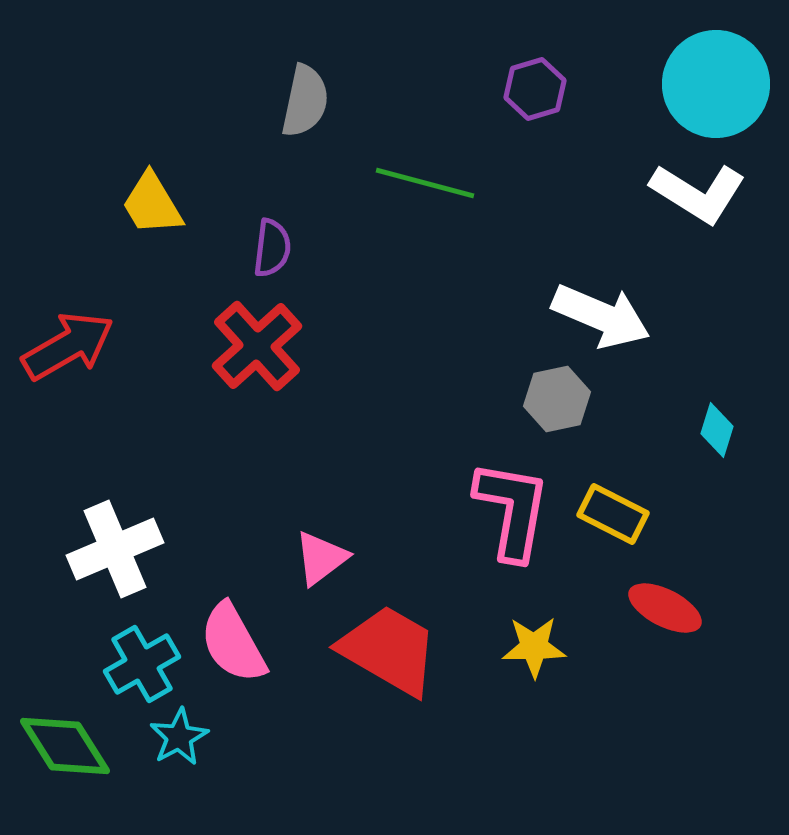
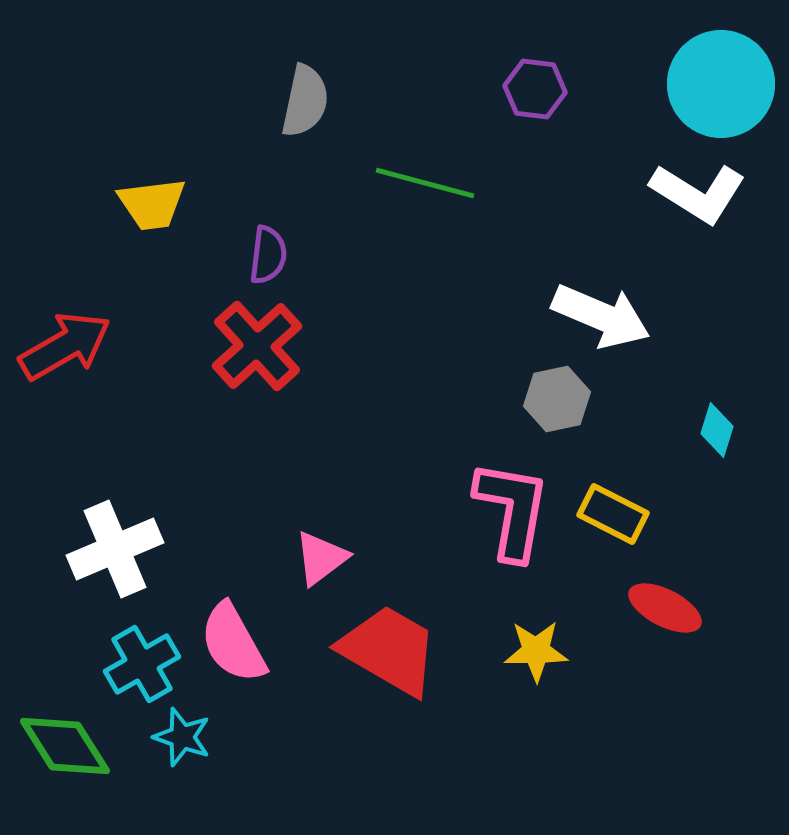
cyan circle: moved 5 px right
purple hexagon: rotated 24 degrees clockwise
yellow trapezoid: rotated 66 degrees counterclockwise
purple semicircle: moved 4 px left, 7 px down
red arrow: moved 3 px left
yellow star: moved 2 px right, 4 px down
cyan star: moved 3 px right; rotated 24 degrees counterclockwise
